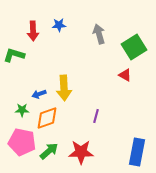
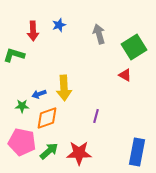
blue star: rotated 16 degrees counterclockwise
green star: moved 4 px up
red star: moved 2 px left, 1 px down
